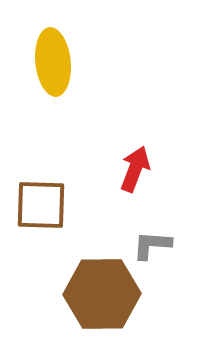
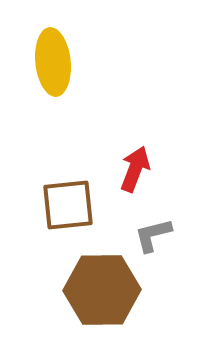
brown square: moved 27 px right; rotated 8 degrees counterclockwise
gray L-shape: moved 1 px right, 10 px up; rotated 18 degrees counterclockwise
brown hexagon: moved 4 px up
